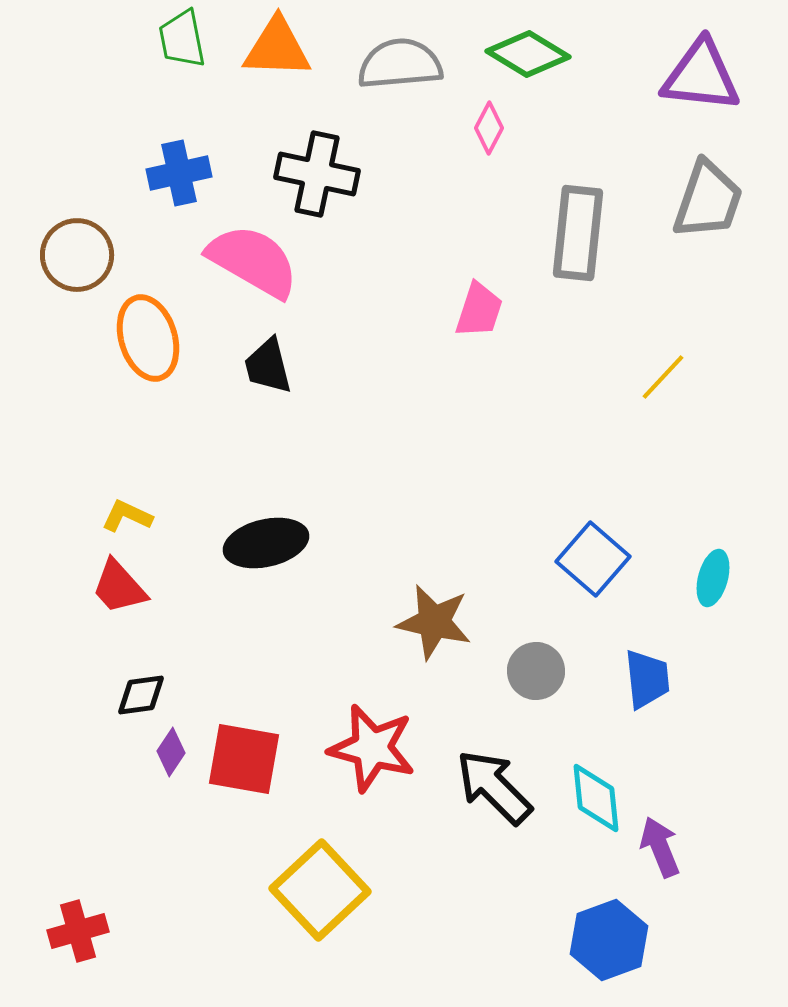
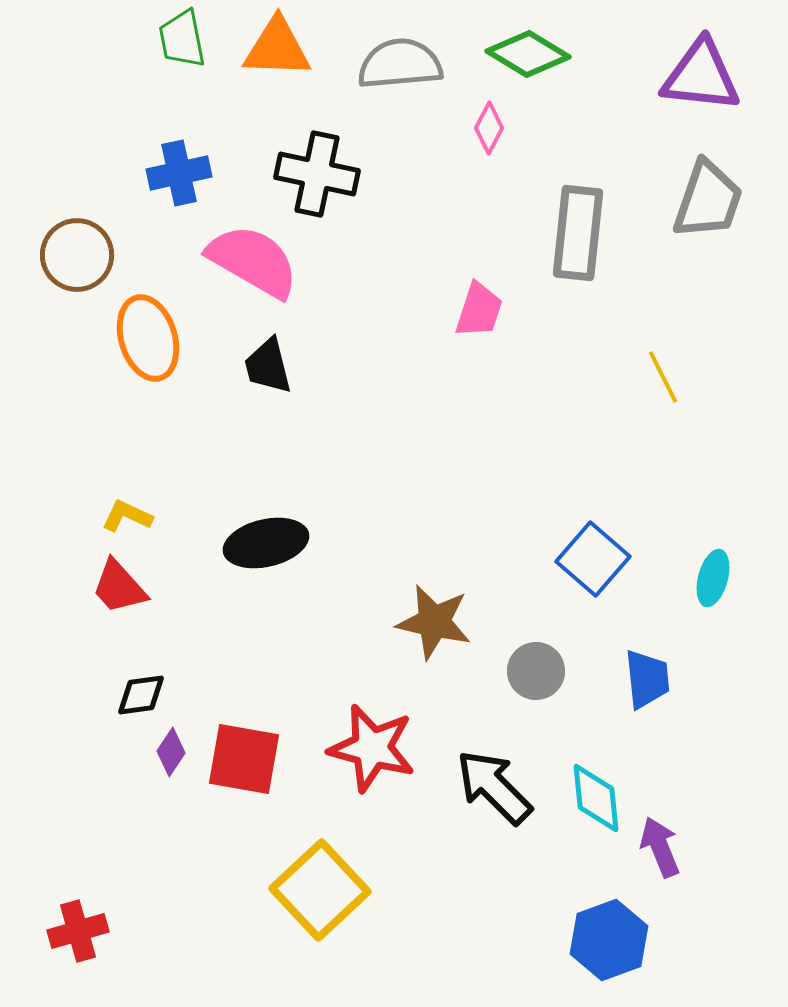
yellow line: rotated 70 degrees counterclockwise
